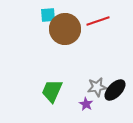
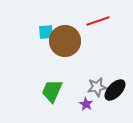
cyan square: moved 2 px left, 17 px down
brown circle: moved 12 px down
